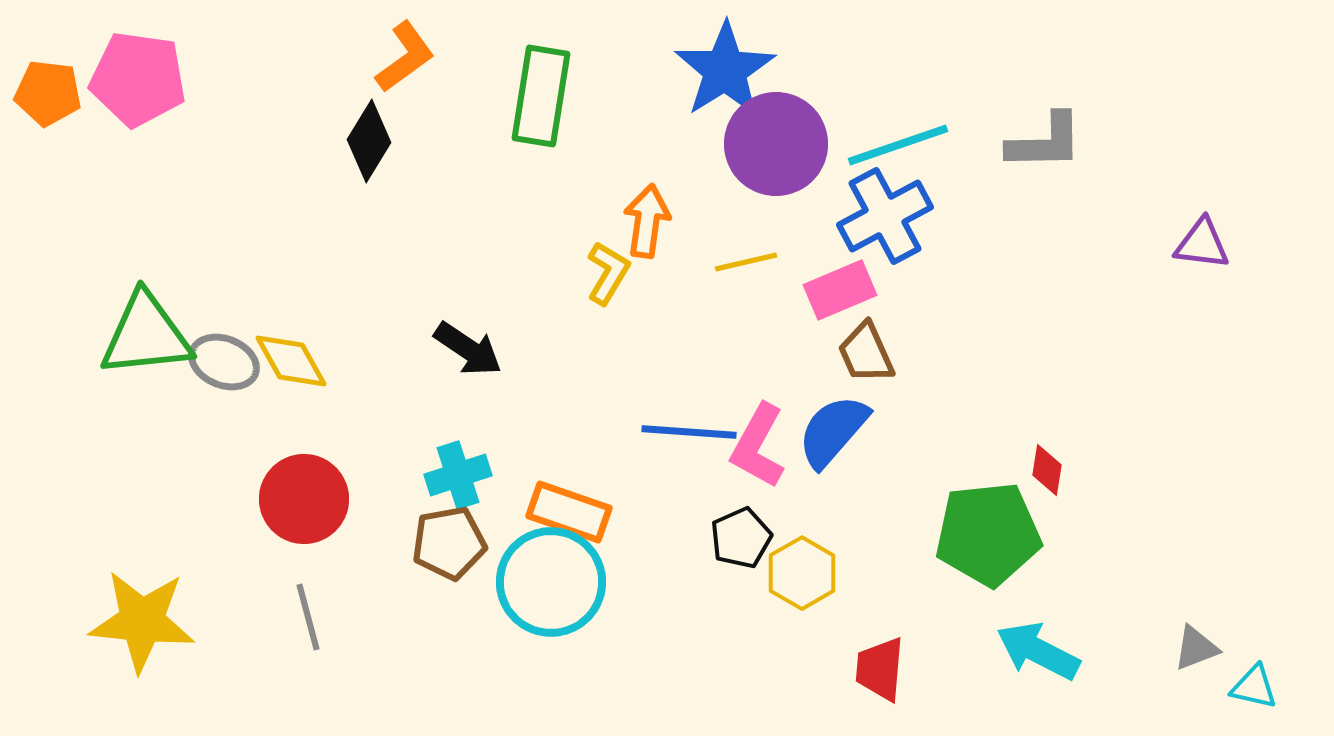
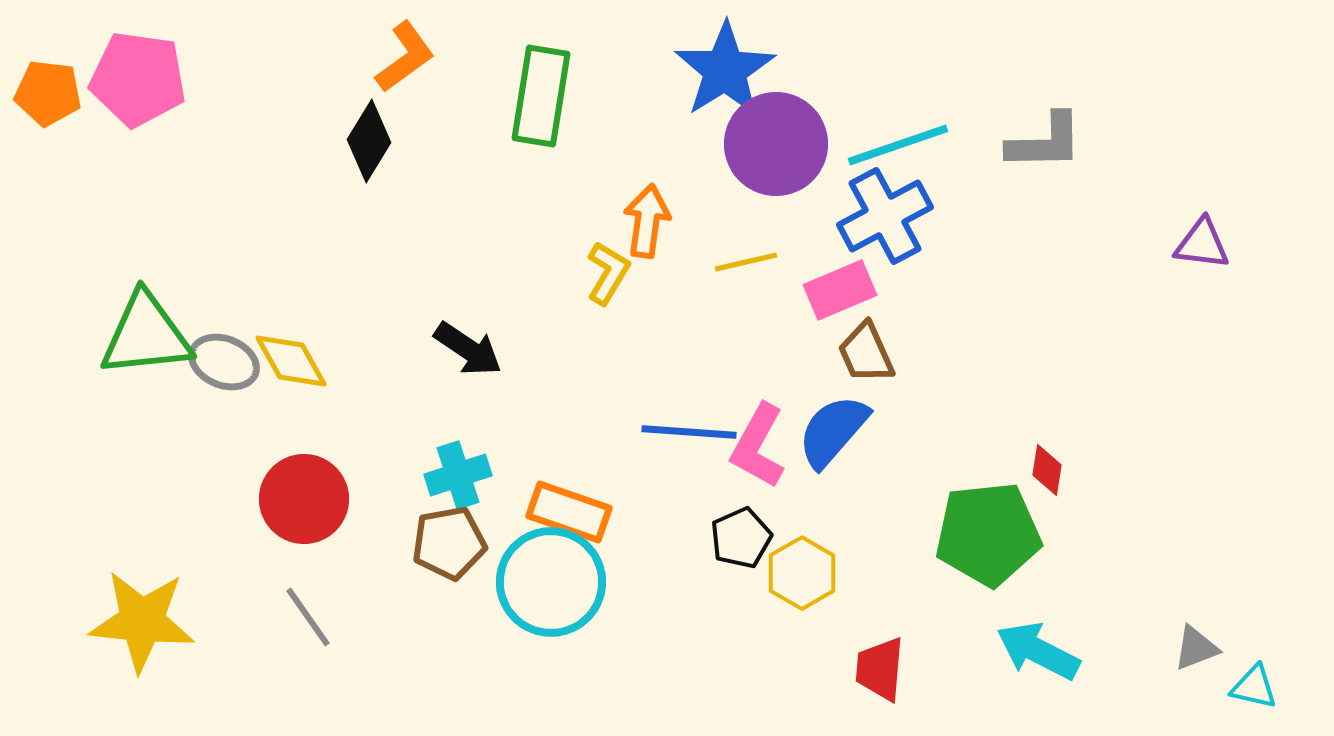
gray line: rotated 20 degrees counterclockwise
